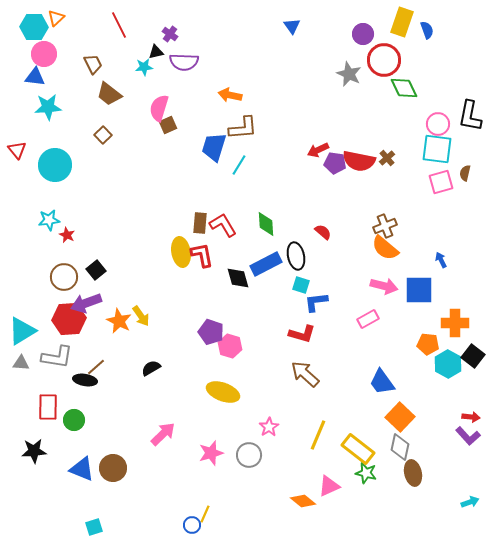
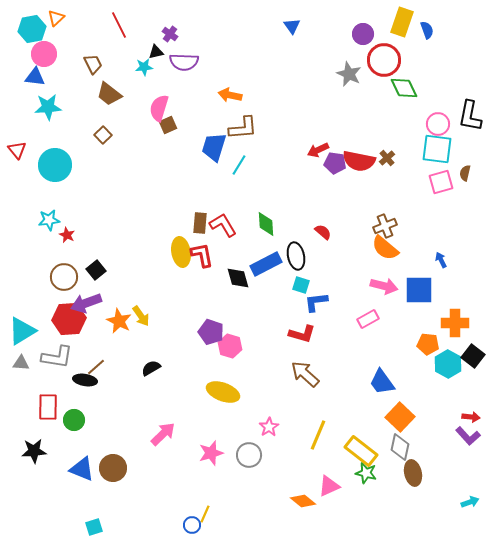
cyan hexagon at (34, 27): moved 2 px left, 2 px down; rotated 12 degrees counterclockwise
yellow rectangle at (358, 449): moved 3 px right, 2 px down
